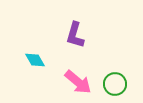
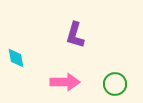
cyan diamond: moved 19 px left, 2 px up; rotated 20 degrees clockwise
pink arrow: moved 13 px left; rotated 40 degrees counterclockwise
